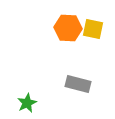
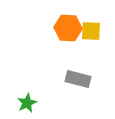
yellow square: moved 2 px left, 2 px down; rotated 10 degrees counterclockwise
gray rectangle: moved 5 px up
